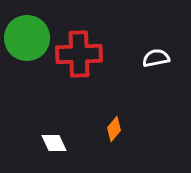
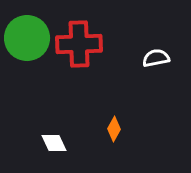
red cross: moved 10 px up
orange diamond: rotated 10 degrees counterclockwise
